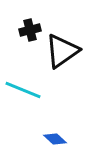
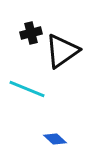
black cross: moved 1 px right, 3 px down
cyan line: moved 4 px right, 1 px up
